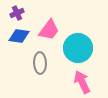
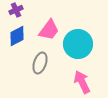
purple cross: moved 1 px left, 3 px up
blue diamond: moved 2 px left; rotated 35 degrees counterclockwise
cyan circle: moved 4 px up
gray ellipse: rotated 20 degrees clockwise
